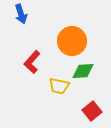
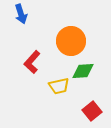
orange circle: moved 1 px left
yellow trapezoid: rotated 25 degrees counterclockwise
